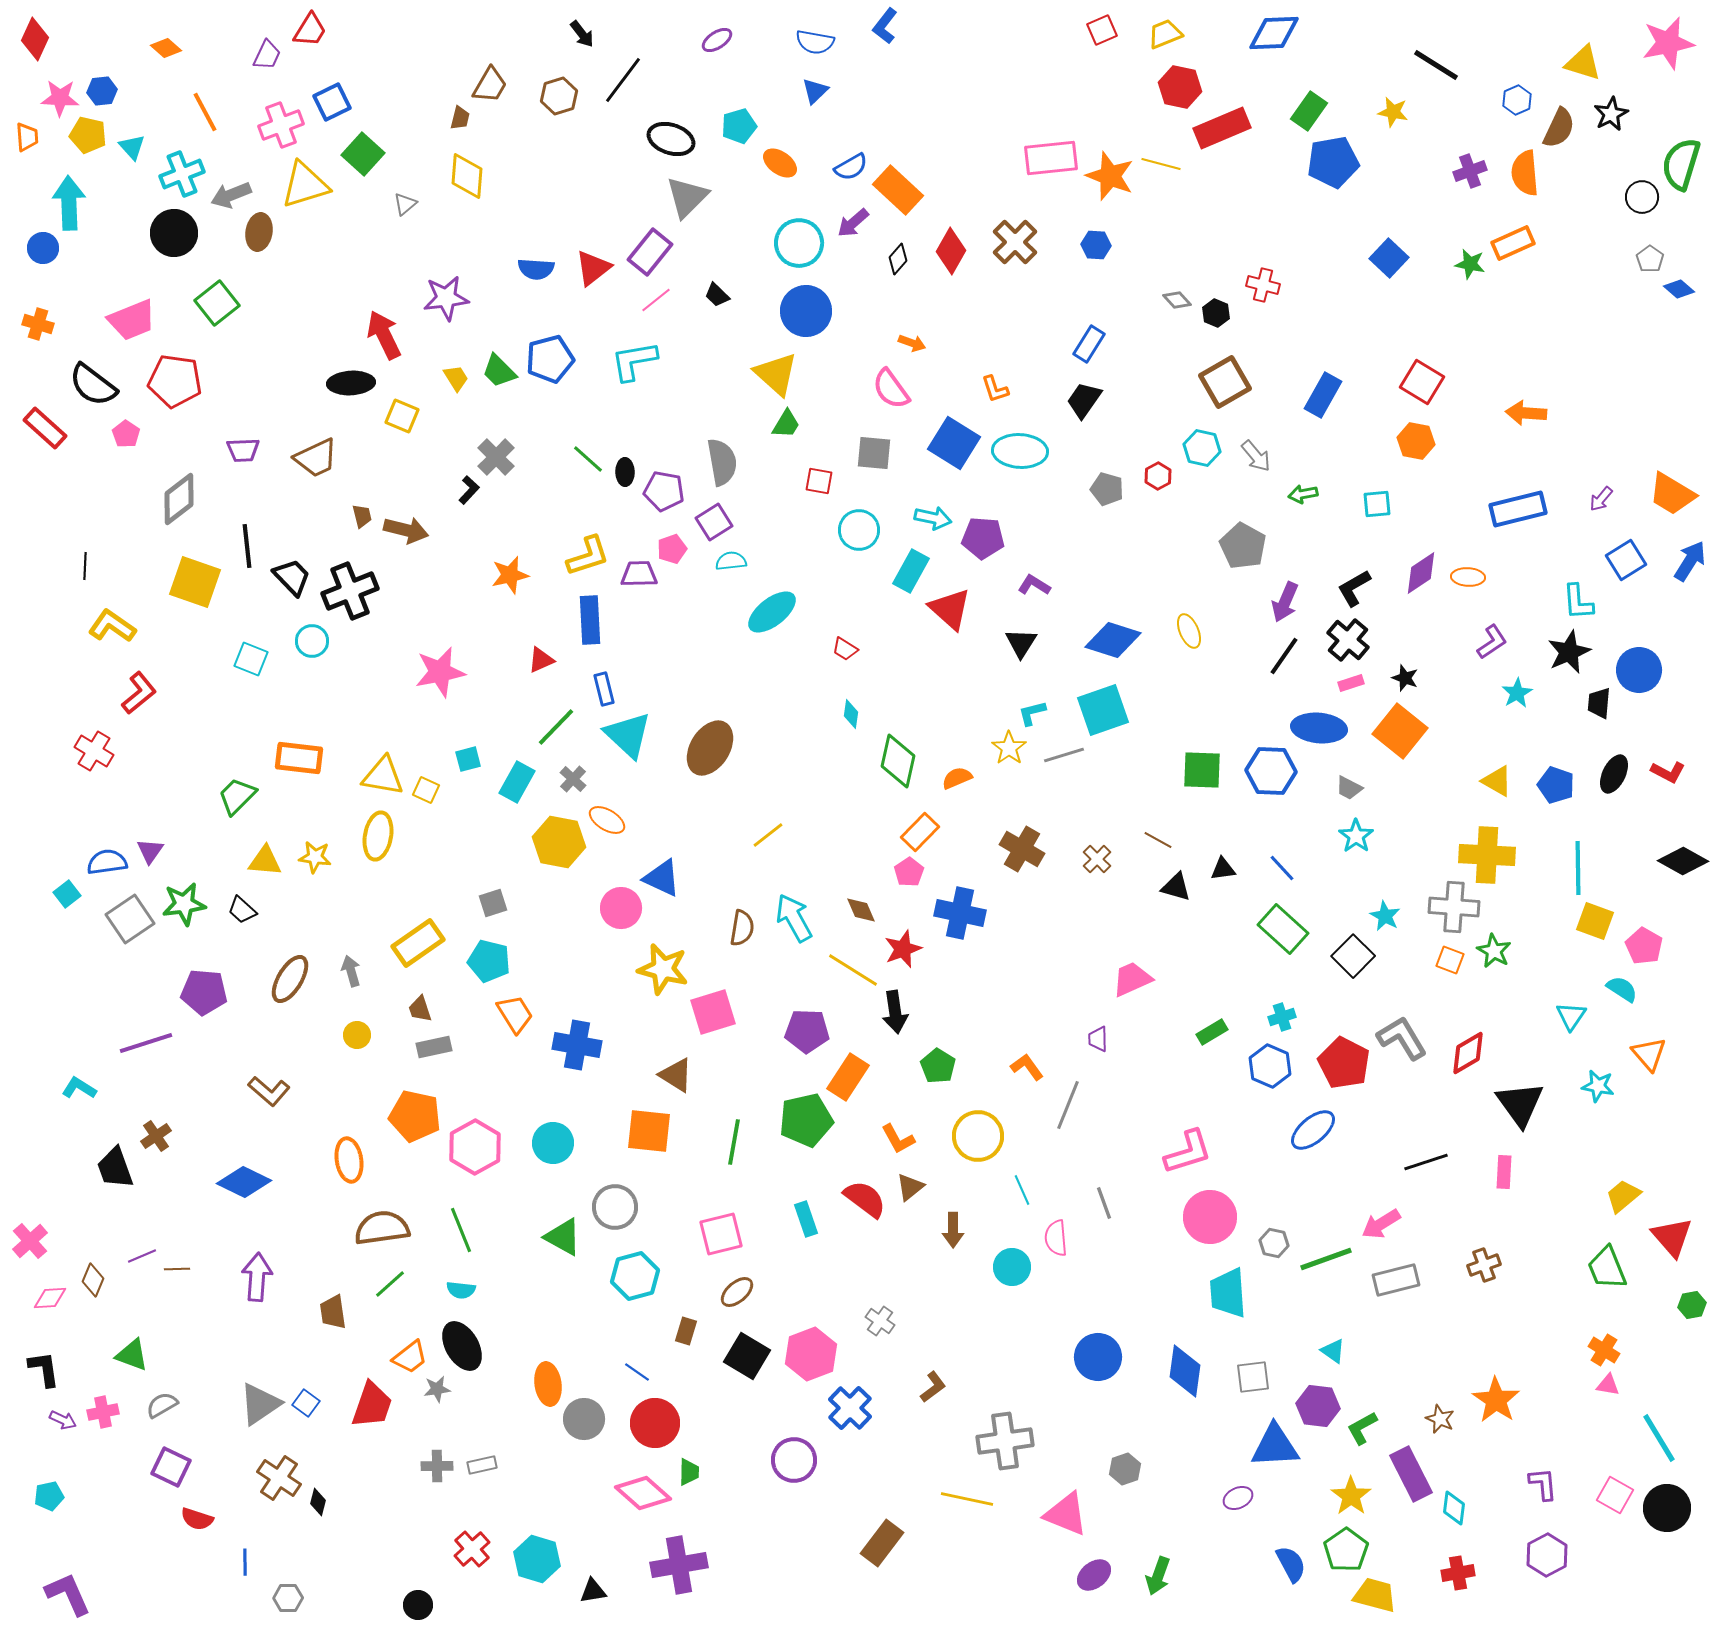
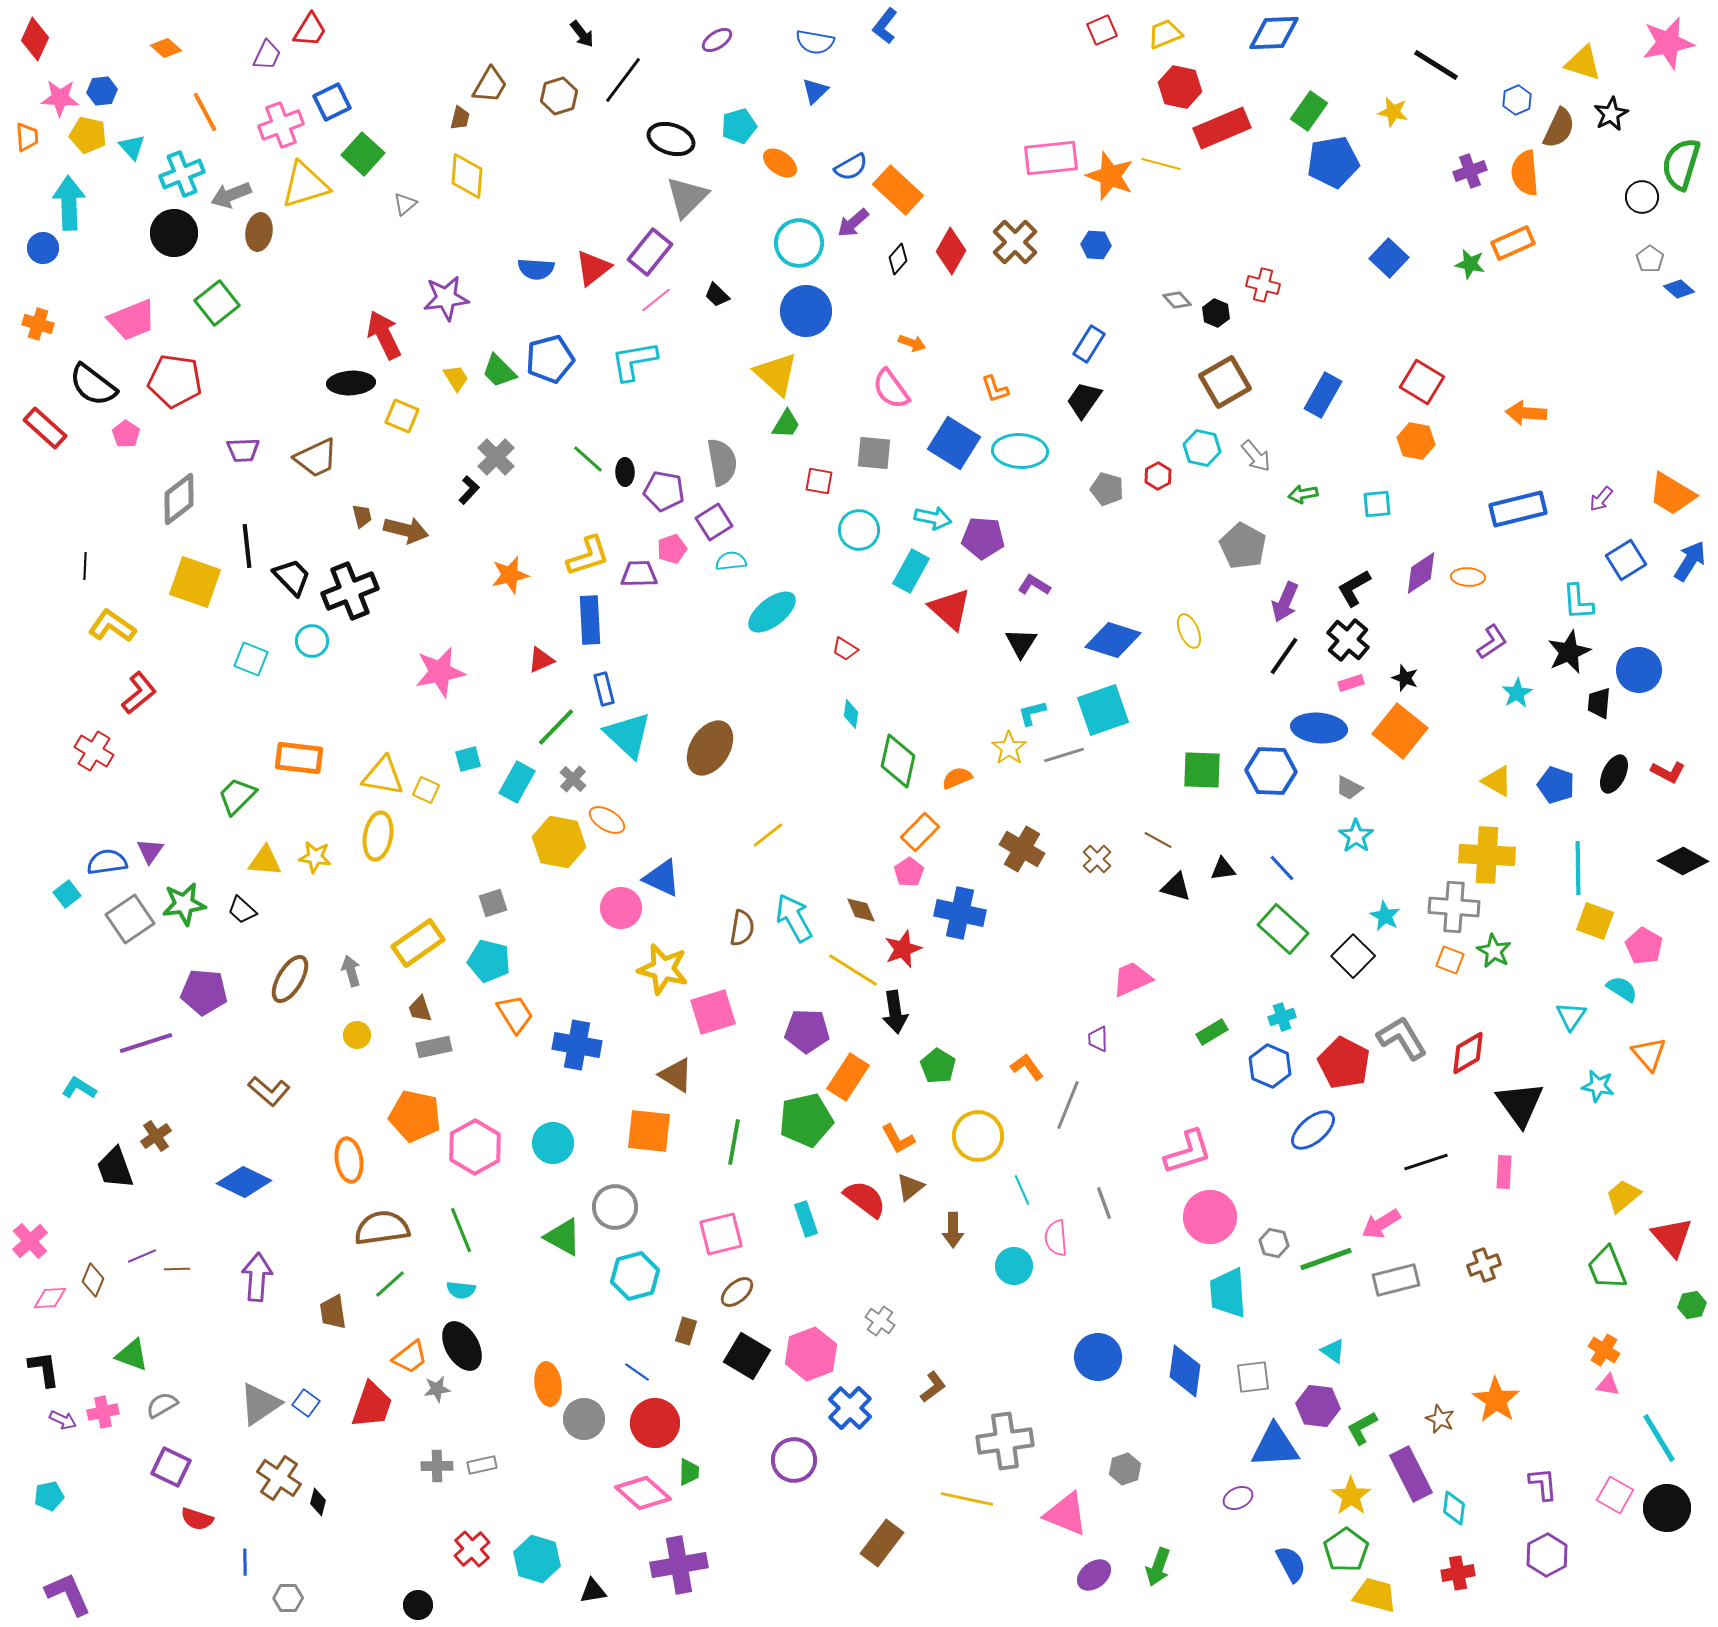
cyan circle at (1012, 1267): moved 2 px right, 1 px up
green arrow at (1158, 1576): moved 9 px up
